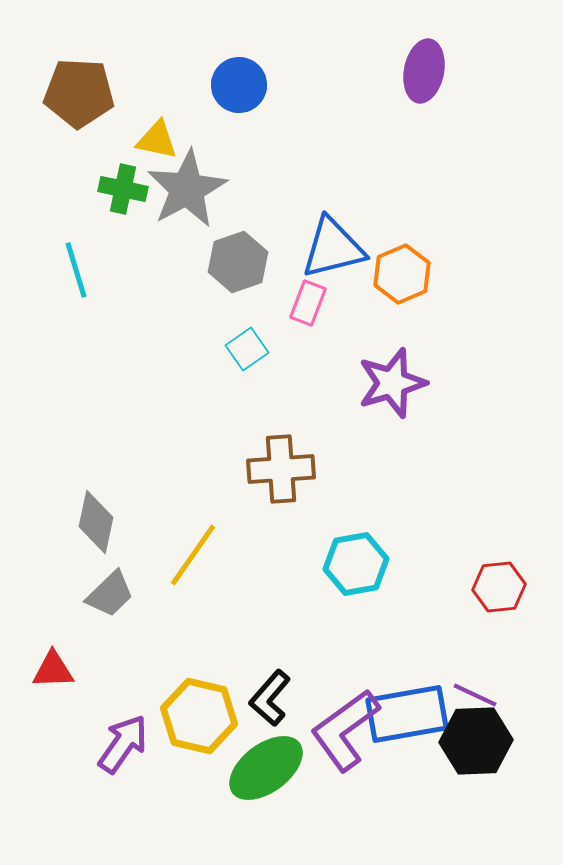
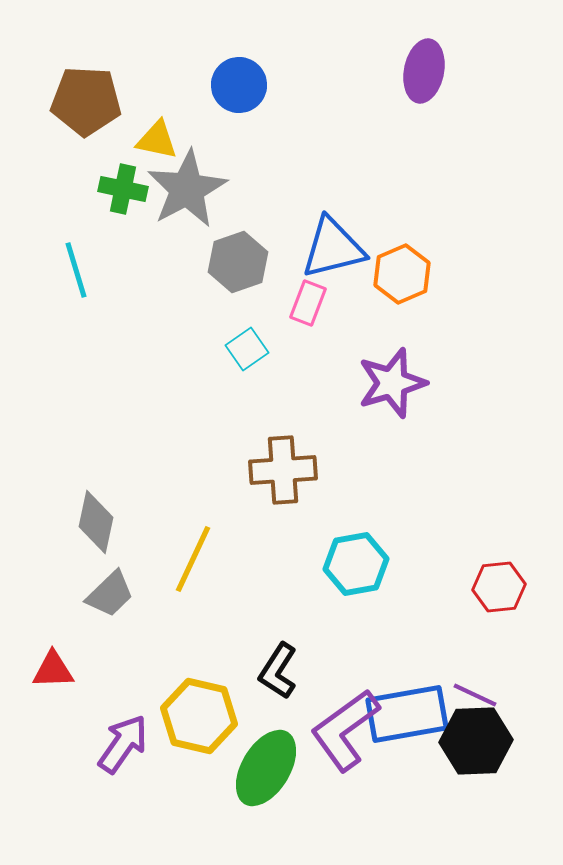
brown pentagon: moved 7 px right, 8 px down
brown cross: moved 2 px right, 1 px down
yellow line: moved 4 px down; rotated 10 degrees counterclockwise
black L-shape: moved 8 px right, 27 px up; rotated 8 degrees counterclockwise
green ellipse: rotated 22 degrees counterclockwise
